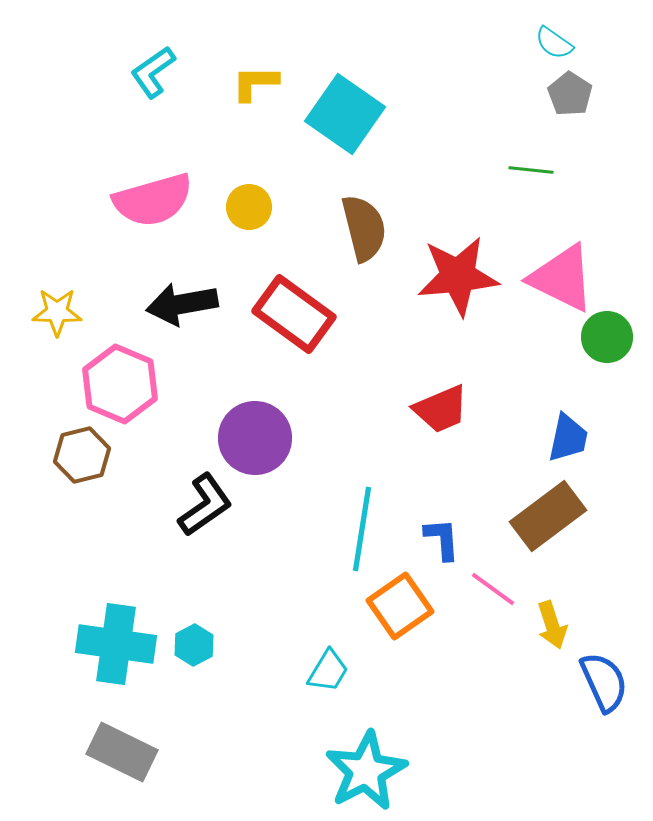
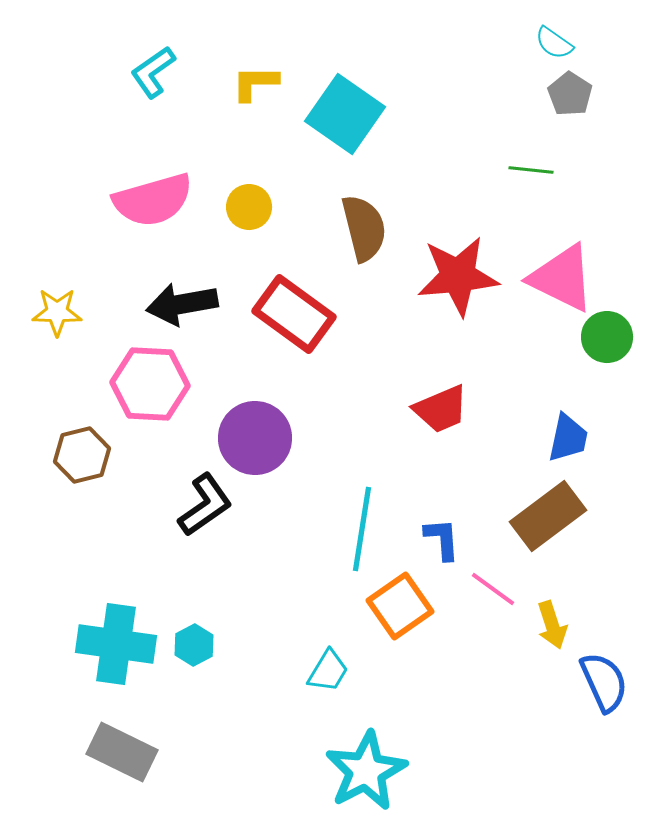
pink hexagon: moved 30 px right; rotated 20 degrees counterclockwise
